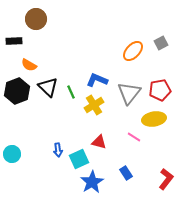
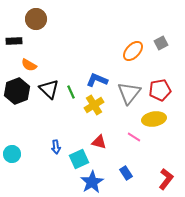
black triangle: moved 1 px right, 2 px down
blue arrow: moved 2 px left, 3 px up
